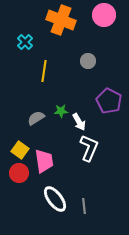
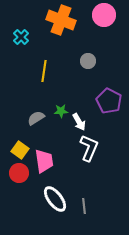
cyan cross: moved 4 px left, 5 px up
